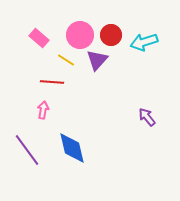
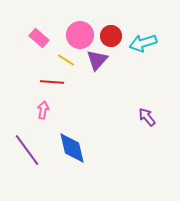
red circle: moved 1 px down
cyan arrow: moved 1 px left, 1 px down
